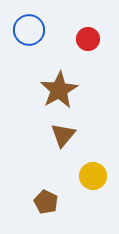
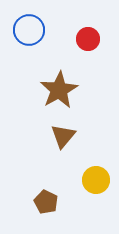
brown triangle: moved 1 px down
yellow circle: moved 3 px right, 4 px down
